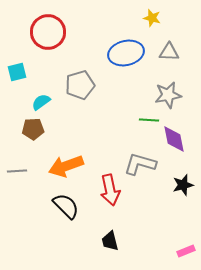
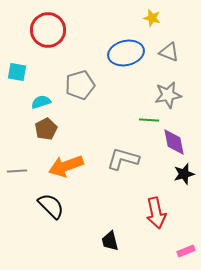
red circle: moved 2 px up
gray triangle: rotated 20 degrees clockwise
cyan square: rotated 24 degrees clockwise
cyan semicircle: rotated 18 degrees clockwise
brown pentagon: moved 13 px right; rotated 25 degrees counterclockwise
purple diamond: moved 3 px down
gray L-shape: moved 17 px left, 5 px up
black star: moved 1 px right, 11 px up
red arrow: moved 46 px right, 23 px down
black semicircle: moved 15 px left
